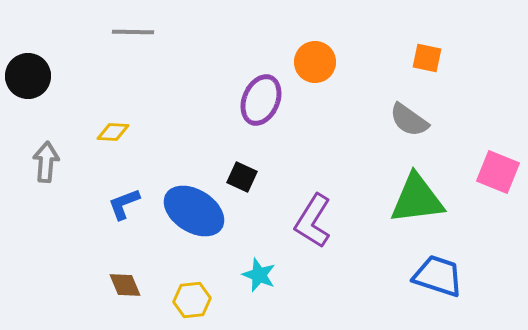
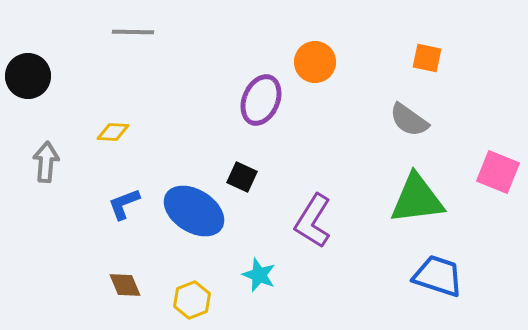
yellow hexagon: rotated 15 degrees counterclockwise
